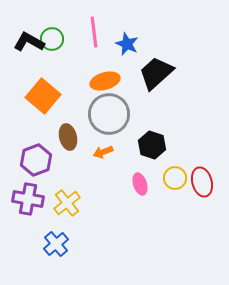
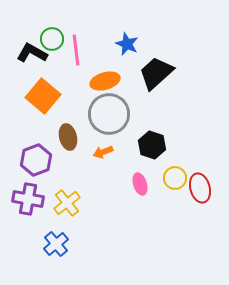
pink line: moved 18 px left, 18 px down
black L-shape: moved 3 px right, 11 px down
red ellipse: moved 2 px left, 6 px down
